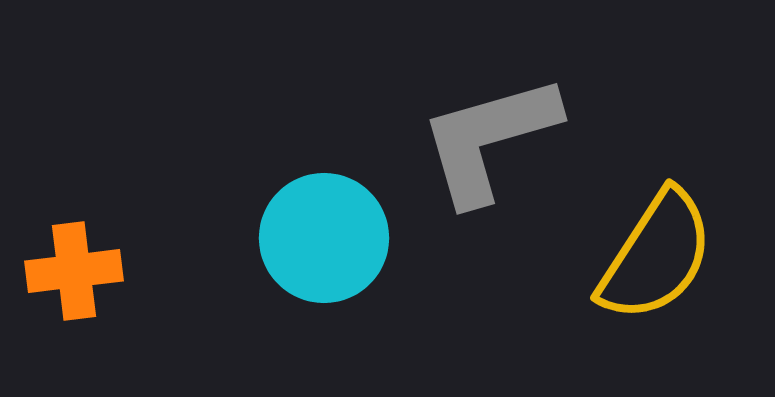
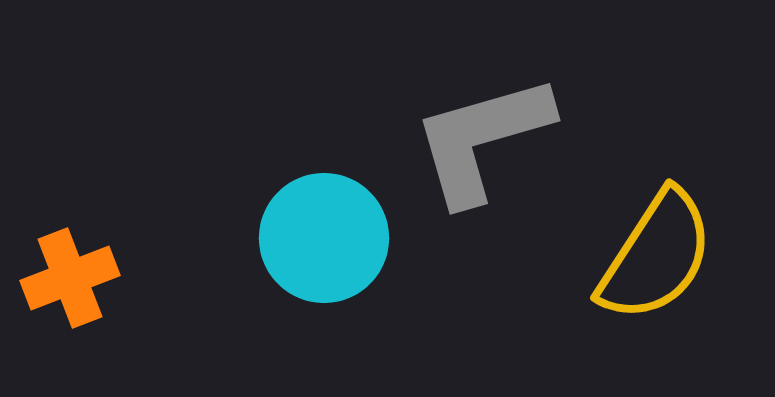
gray L-shape: moved 7 px left
orange cross: moved 4 px left, 7 px down; rotated 14 degrees counterclockwise
